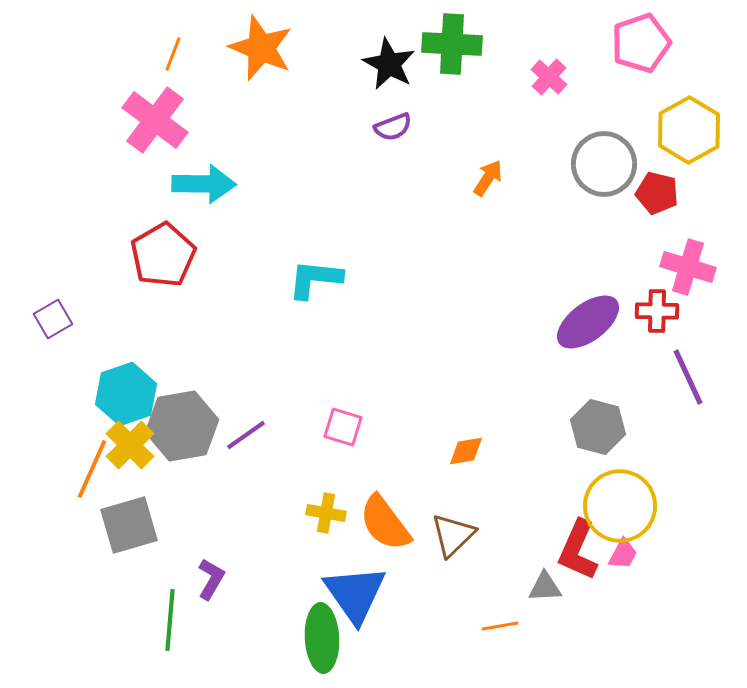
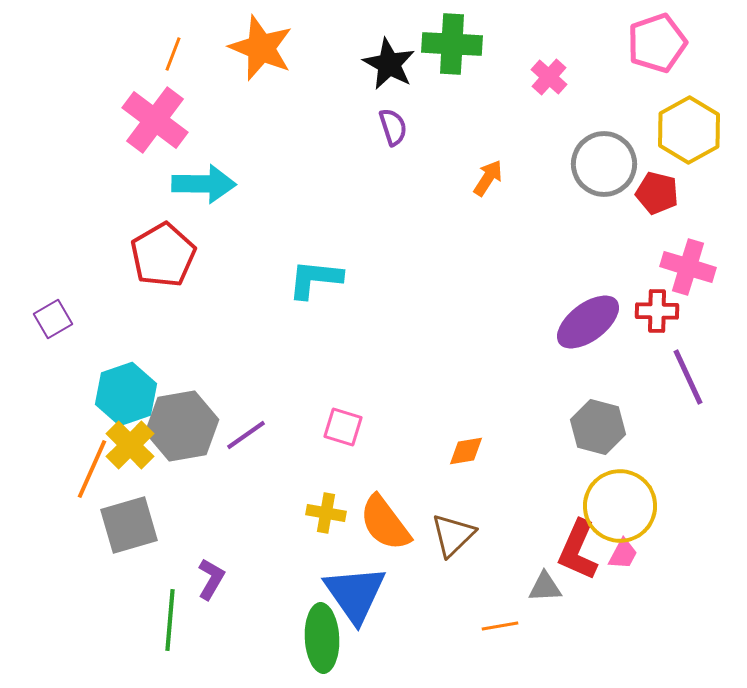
pink pentagon at (641, 43): moved 16 px right
purple semicircle at (393, 127): rotated 87 degrees counterclockwise
